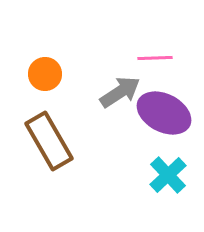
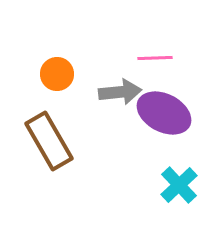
orange circle: moved 12 px right
gray arrow: rotated 27 degrees clockwise
cyan cross: moved 11 px right, 10 px down
